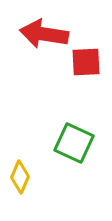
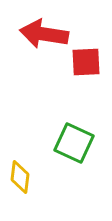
yellow diamond: rotated 16 degrees counterclockwise
